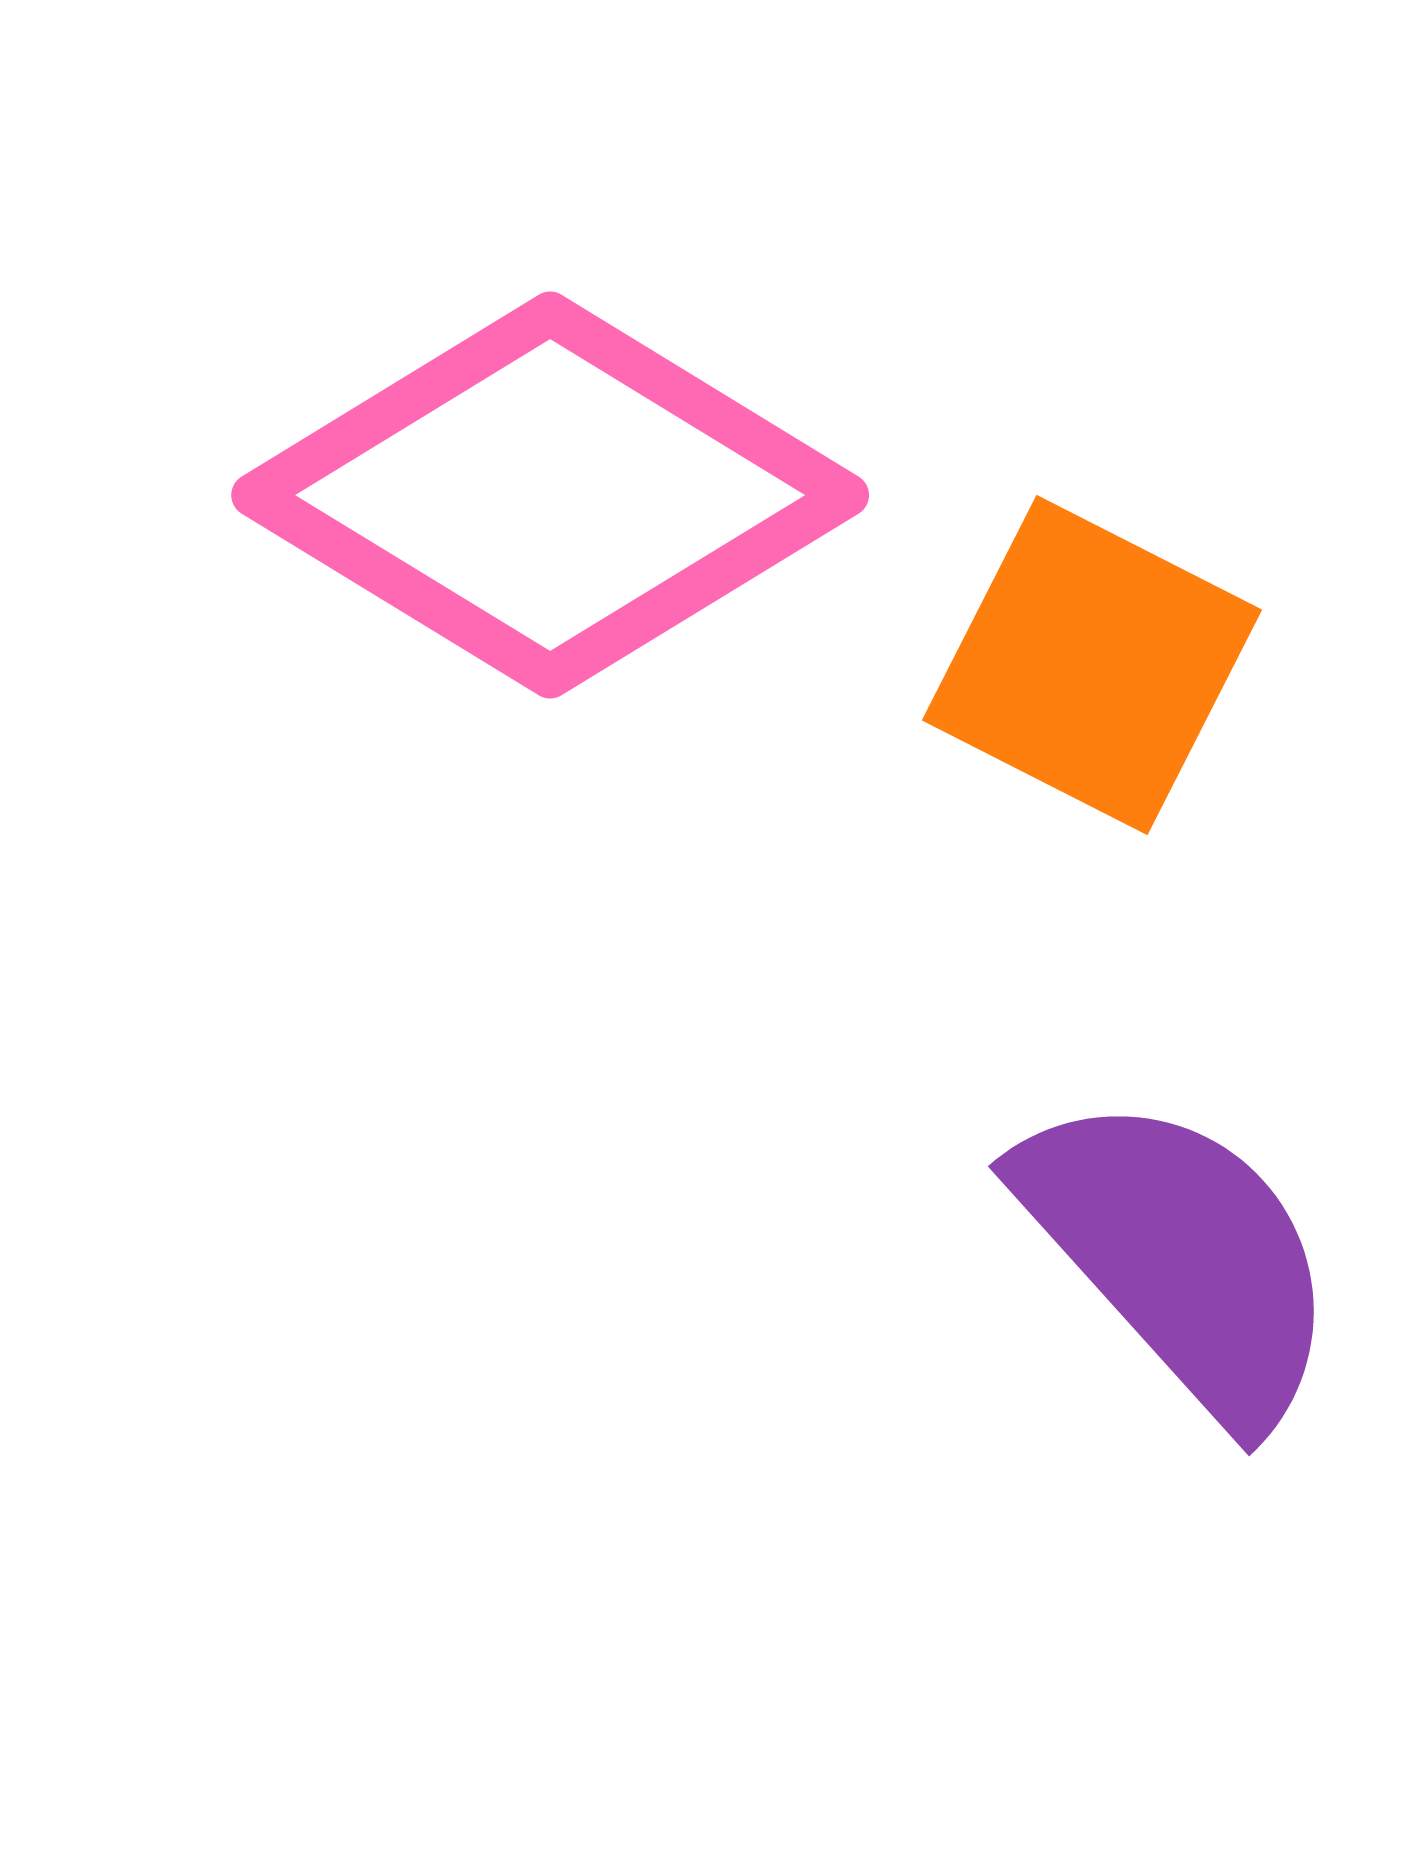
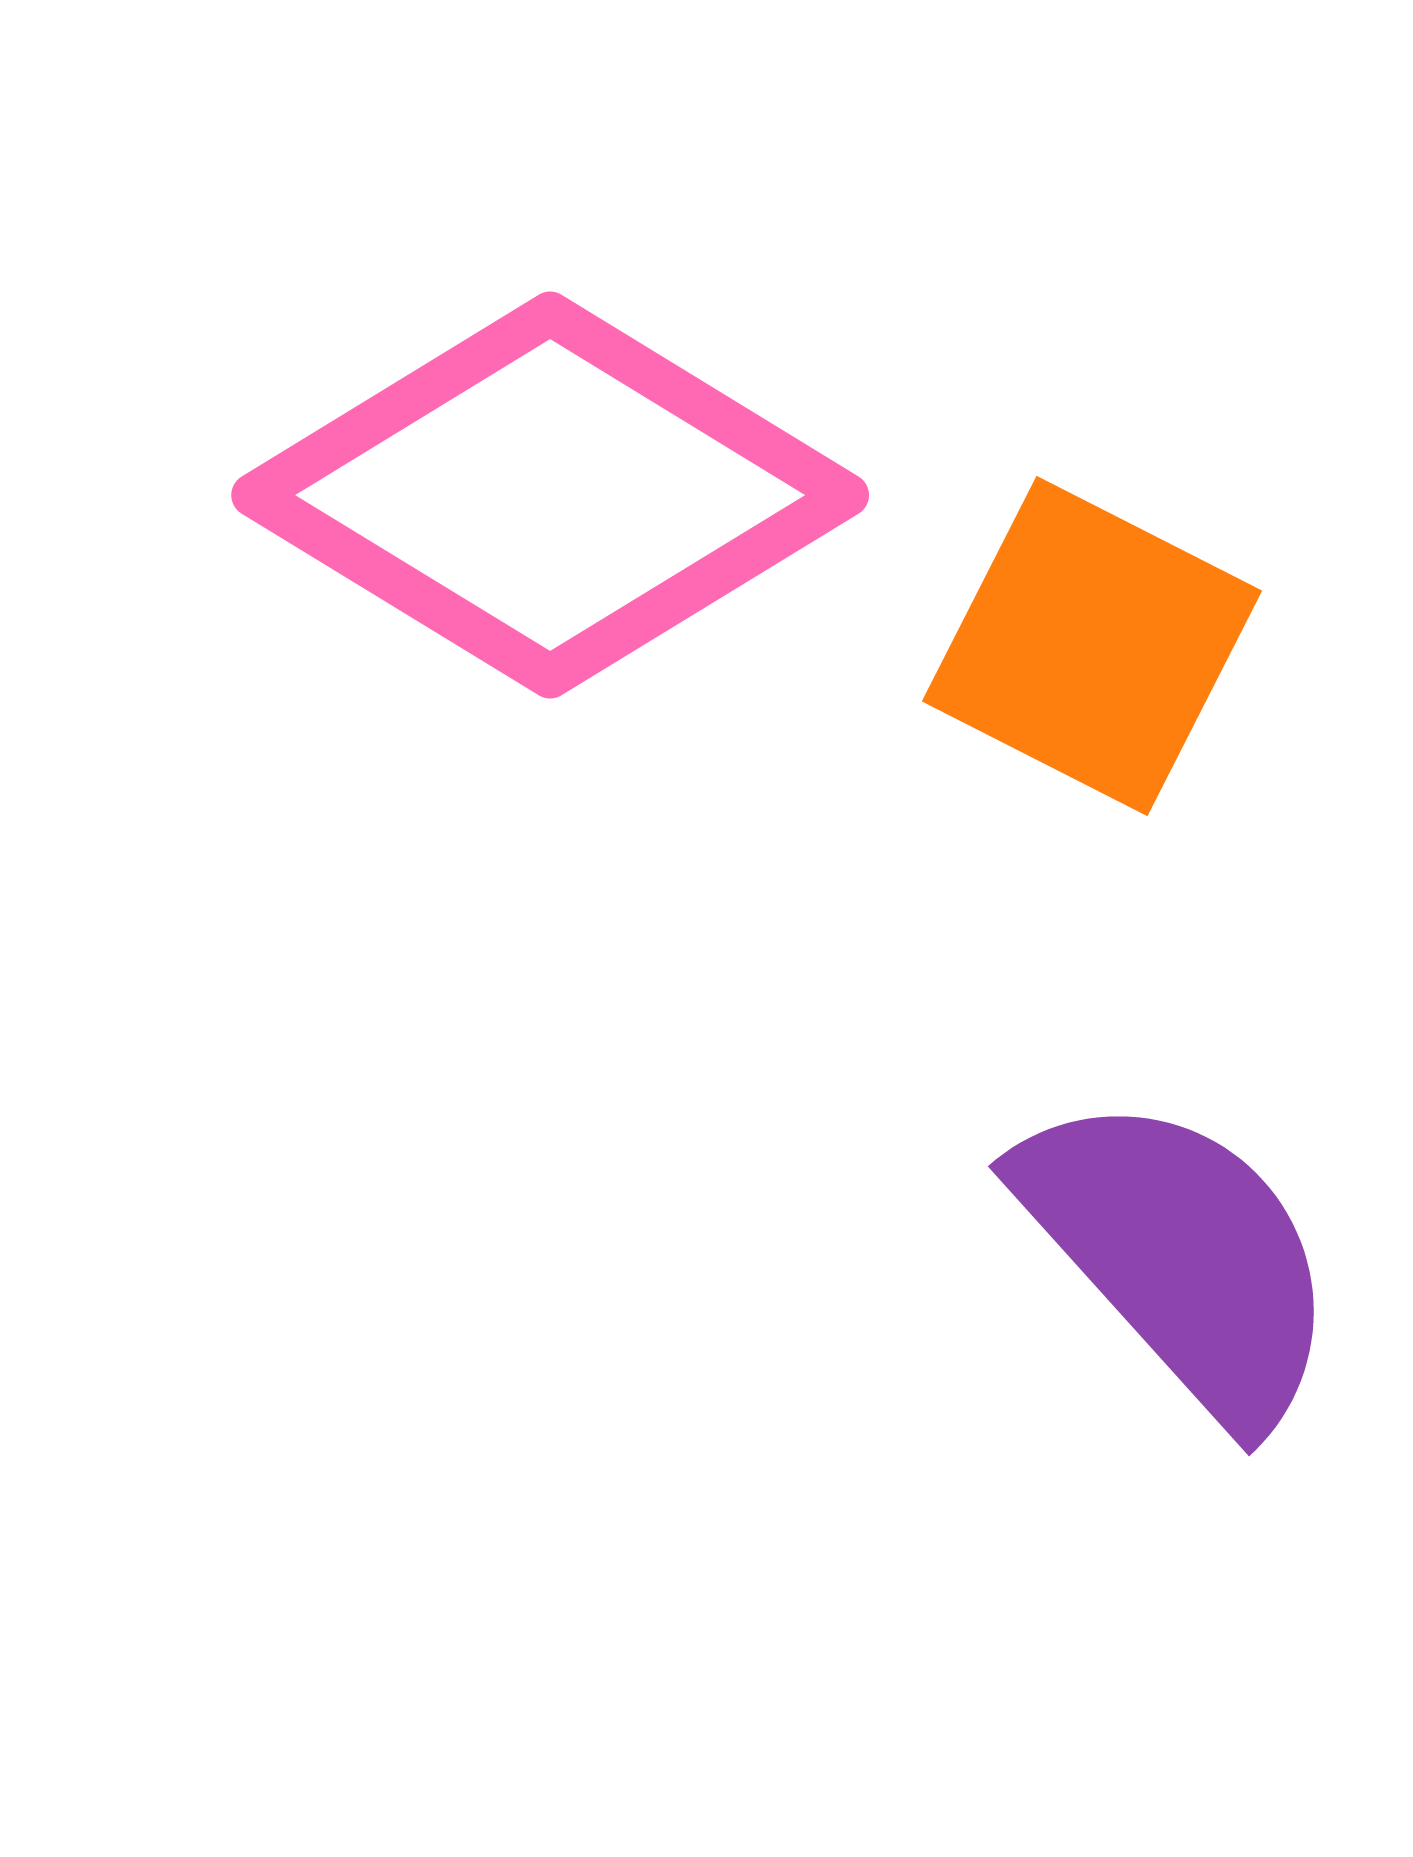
orange square: moved 19 px up
